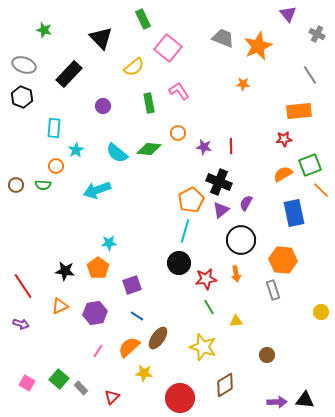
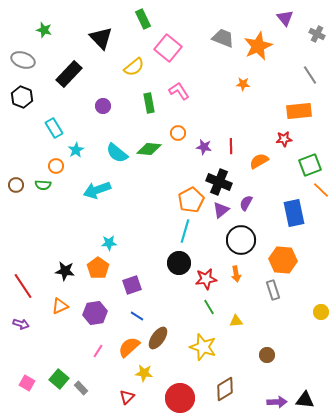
purple triangle at (288, 14): moved 3 px left, 4 px down
gray ellipse at (24, 65): moved 1 px left, 5 px up
cyan rectangle at (54, 128): rotated 36 degrees counterclockwise
orange semicircle at (283, 174): moved 24 px left, 13 px up
brown diamond at (225, 385): moved 4 px down
red triangle at (112, 397): moved 15 px right
